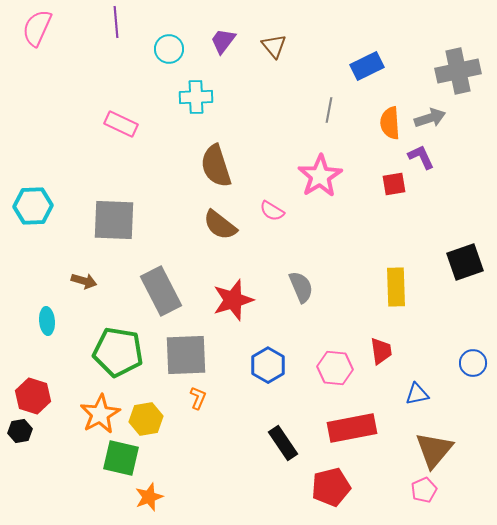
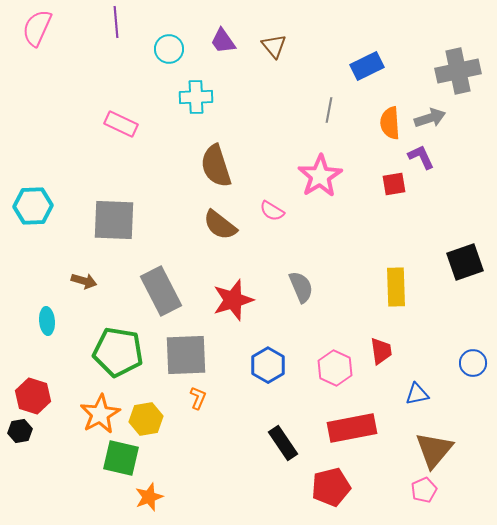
purple trapezoid at (223, 41): rotated 72 degrees counterclockwise
pink hexagon at (335, 368): rotated 20 degrees clockwise
